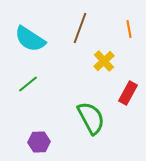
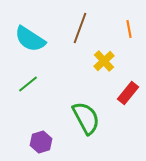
red rectangle: rotated 10 degrees clockwise
green semicircle: moved 5 px left
purple hexagon: moved 2 px right; rotated 15 degrees counterclockwise
